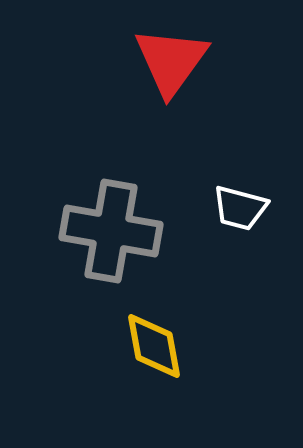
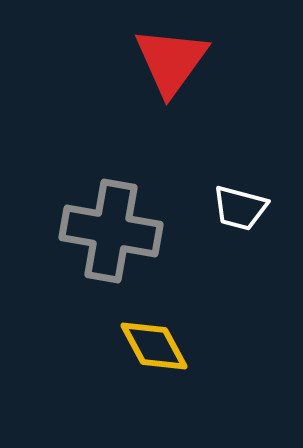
yellow diamond: rotated 18 degrees counterclockwise
